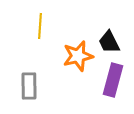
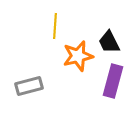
yellow line: moved 15 px right
purple rectangle: moved 1 px down
gray rectangle: rotated 76 degrees clockwise
